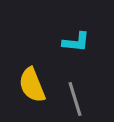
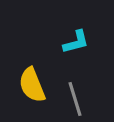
cyan L-shape: rotated 20 degrees counterclockwise
